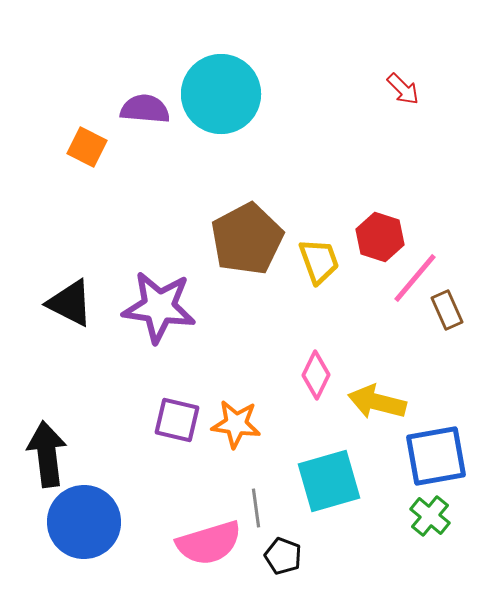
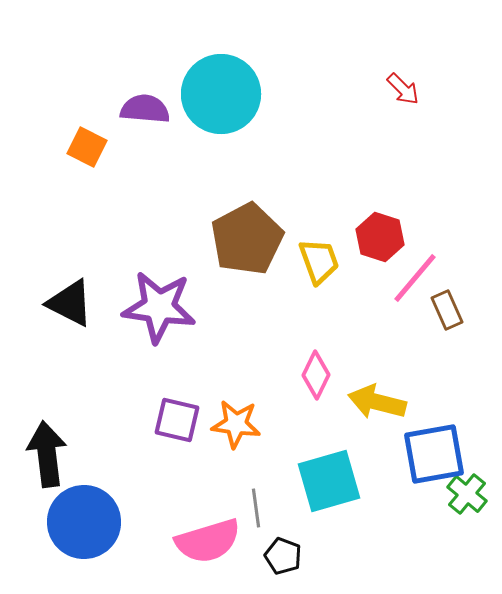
blue square: moved 2 px left, 2 px up
green cross: moved 37 px right, 22 px up
pink semicircle: moved 1 px left, 2 px up
